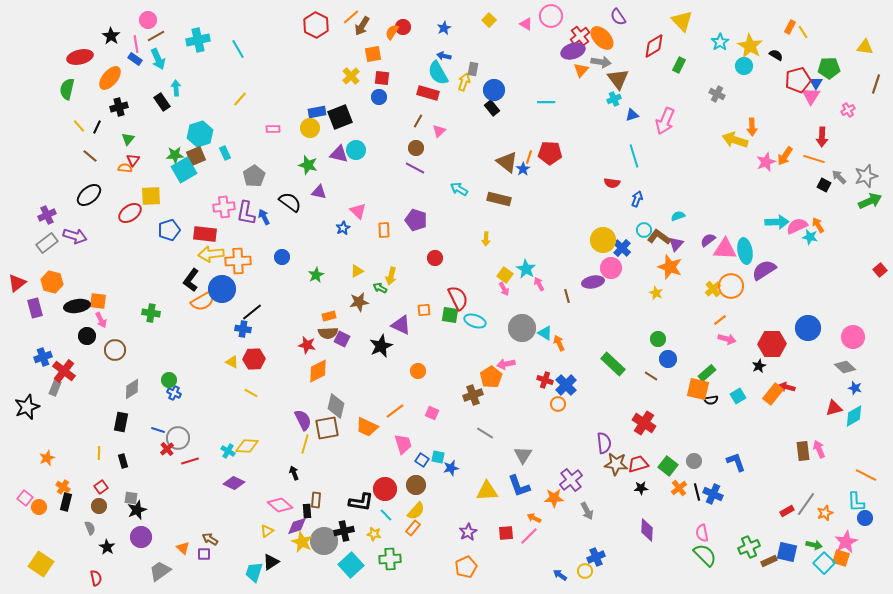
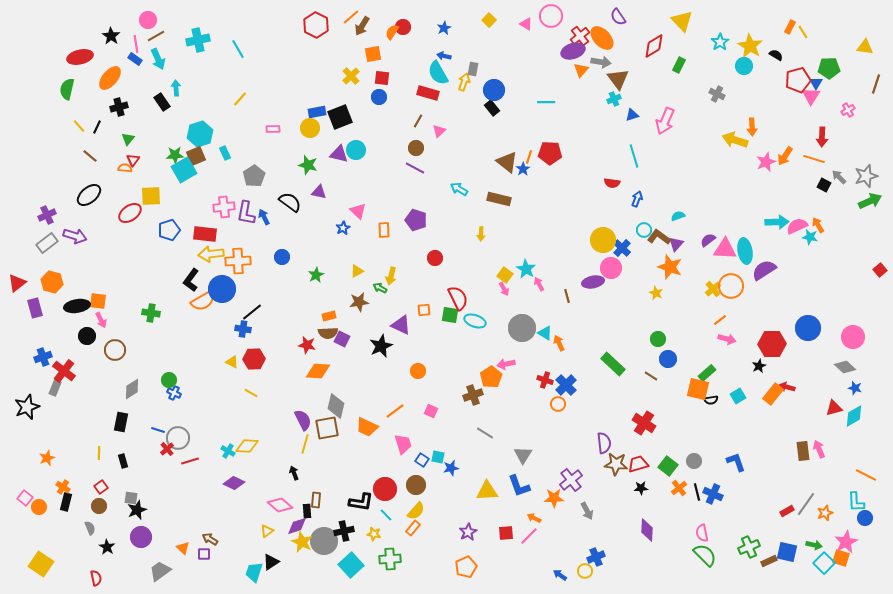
yellow arrow at (486, 239): moved 5 px left, 5 px up
orange diamond at (318, 371): rotated 30 degrees clockwise
pink square at (432, 413): moved 1 px left, 2 px up
